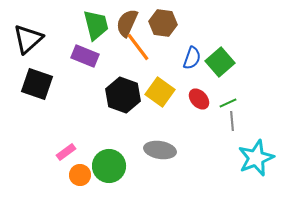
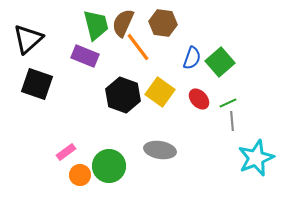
brown semicircle: moved 4 px left
